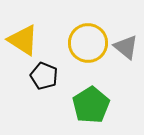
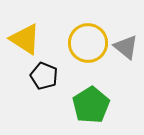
yellow triangle: moved 2 px right, 1 px up
